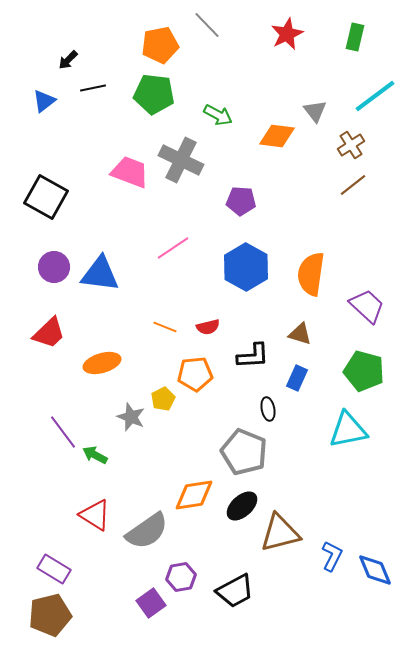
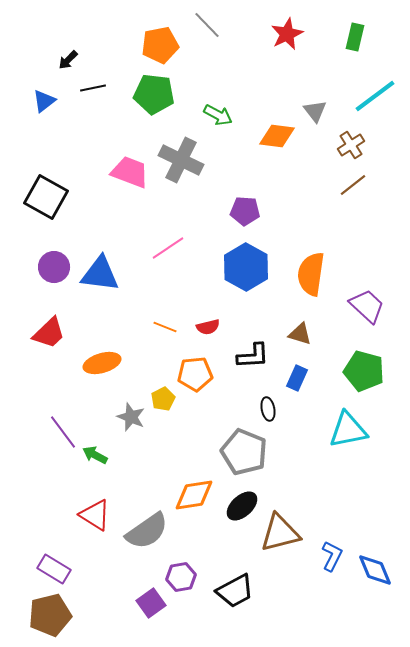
purple pentagon at (241, 201): moved 4 px right, 10 px down
pink line at (173, 248): moved 5 px left
